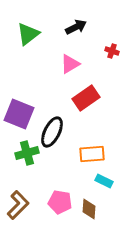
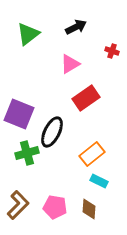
orange rectangle: rotated 35 degrees counterclockwise
cyan rectangle: moved 5 px left
pink pentagon: moved 5 px left, 5 px down
